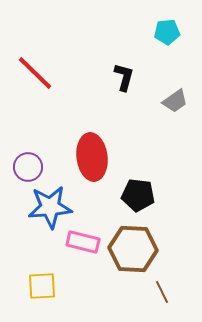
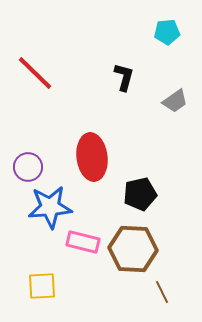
black pentagon: moved 2 px right, 1 px up; rotated 20 degrees counterclockwise
